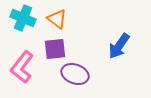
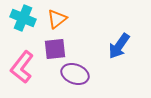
orange triangle: rotated 45 degrees clockwise
